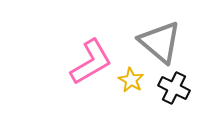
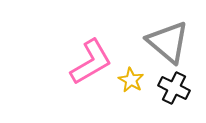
gray triangle: moved 8 px right
